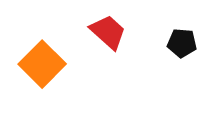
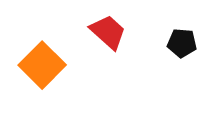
orange square: moved 1 px down
